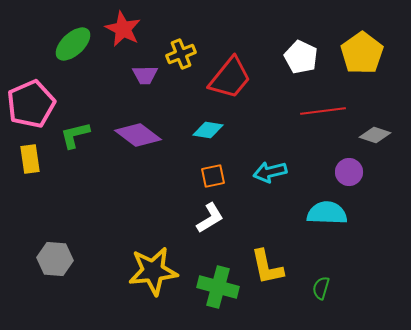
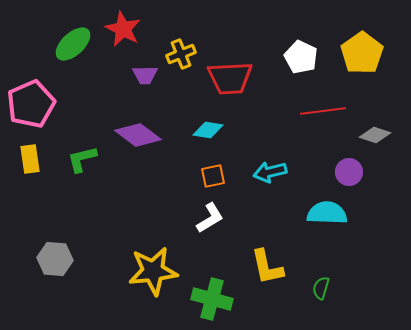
red trapezoid: rotated 48 degrees clockwise
green L-shape: moved 7 px right, 24 px down
green cross: moved 6 px left, 12 px down
